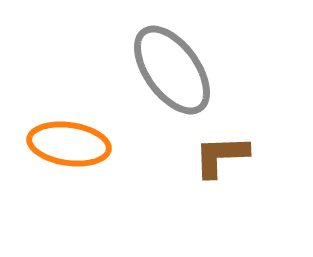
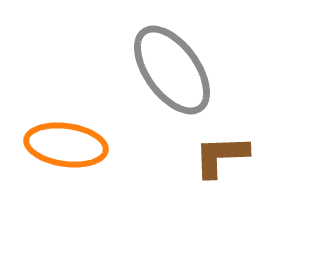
orange ellipse: moved 3 px left, 1 px down
